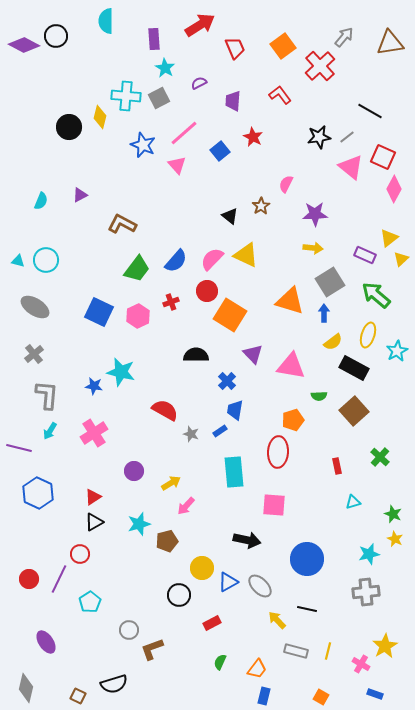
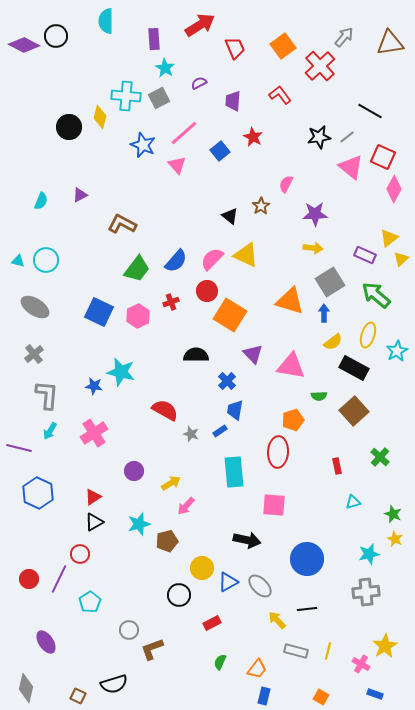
black line at (307, 609): rotated 18 degrees counterclockwise
